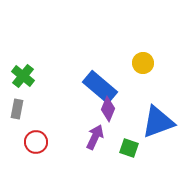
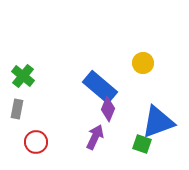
green square: moved 13 px right, 4 px up
